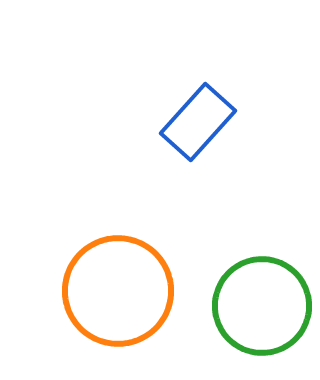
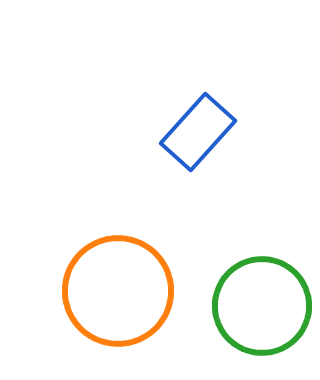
blue rectangle: moved 10 px down
